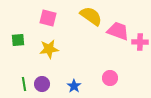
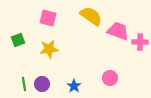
green square: rotated 16 degrees counterclockwise
